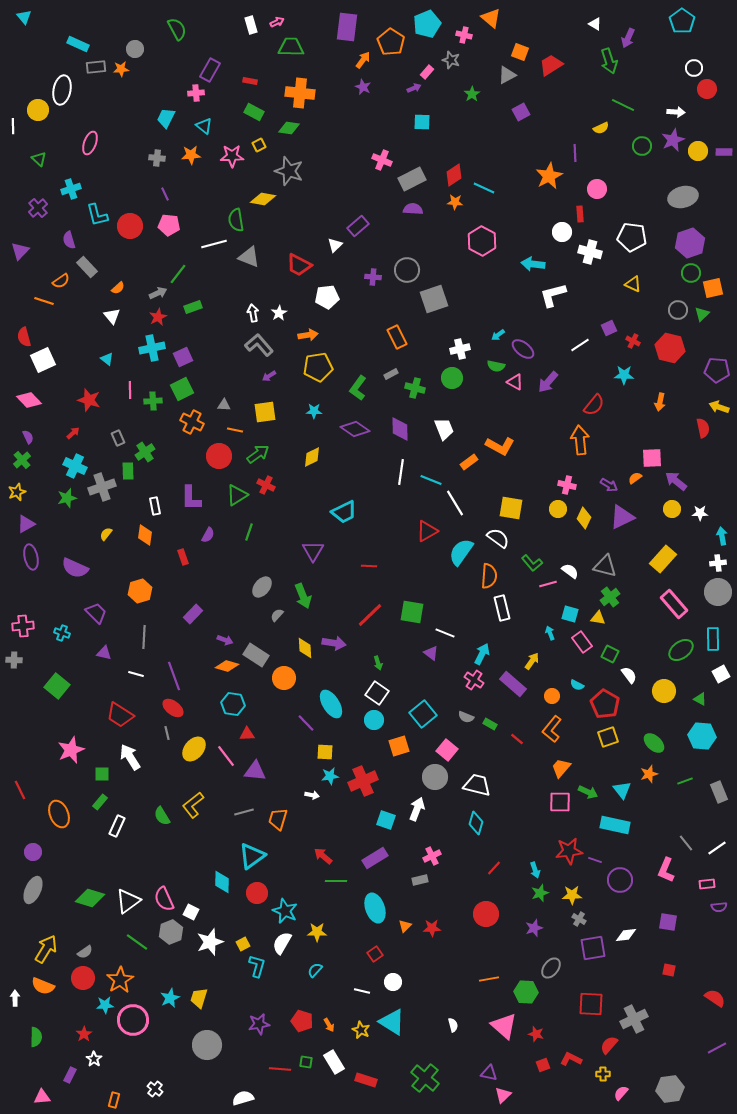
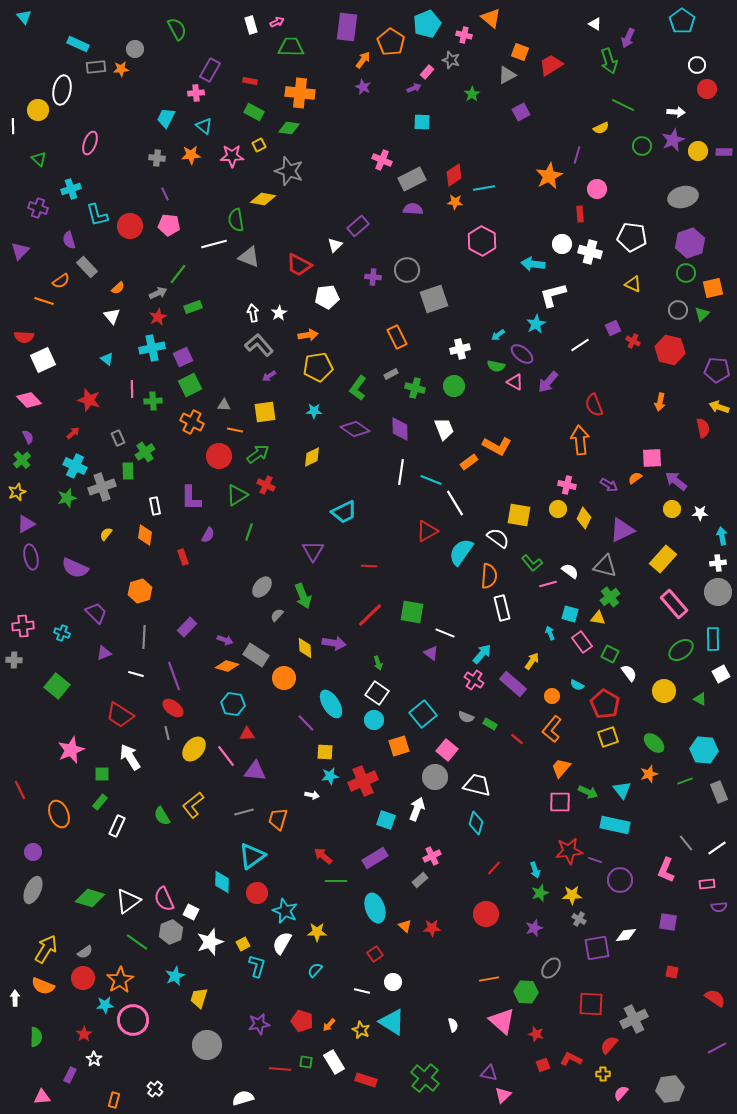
white circle at (694, 68): moved 3 px right, 3 px up
purple line at (575, 153): moved 2 px right, 2 px down; rotated 18 degrees clockwise
cyan line at (484, 188): rotated 35 degrees counterclockwise
purple cross at (38, 208): rotated 30 degrees counterclockwise
white circle at (562, 232): moved 12 px down
green circle at (691, 273): moved 5 px left
purple square at (609, 328): moved 4 px right
red semicircle at (24, 337): rotated 72 degrees counterclockwise
red hexagon at (670, 348): moved 2 px down
purple ellipse at (523, 349): moved 1 px left, 5 px down
cyan star at (624, 375): moved 88 px left, 51 px up; rotated 30 degrees counterclockwise
green circle at (452, 378): moved 2 px right, 8 px down
green square at (182, 389): moved 8 px right, 4 px up
pink line at (130, 390): moved 2 px right, 1 px up
red semicircle at (594, 405): rotated 120 degrees clockwise
orange L-shape at (500, 446): moved 3 px left
yellow square at (511, 508): moved 8 px right, 7 px down
purple triangle at (622, 517): moved 13 px down
purple rectangle at (193, 614): moved 6 px left, 13 px down
purple triangle at (104, 653): rotated 35 degrees counterclockwise
cyan arrow at (482, 654): rotated 15 degrees clockwise
white semicircle at (629, 675): moved 2 px up
cyan hexagon at (702, 736): moved 2 px right, 14 px down
gray rectangle at (420, 880): rotated 28 degrees counterclockwise
orange triangle at (405, 926): rotated 32 degrees counterclockwise
purple square at (593, 948): moved 4 px right
red square at (669, 970): moved 3 px right, 2 px down
cyan star at (170, 998): moved 5 px right, 22 px up
orange arrow at (329, 1025): rotated 72 degrees clockwise
pink triangle at (504, 1026): moved 2 px left, 5 px up
